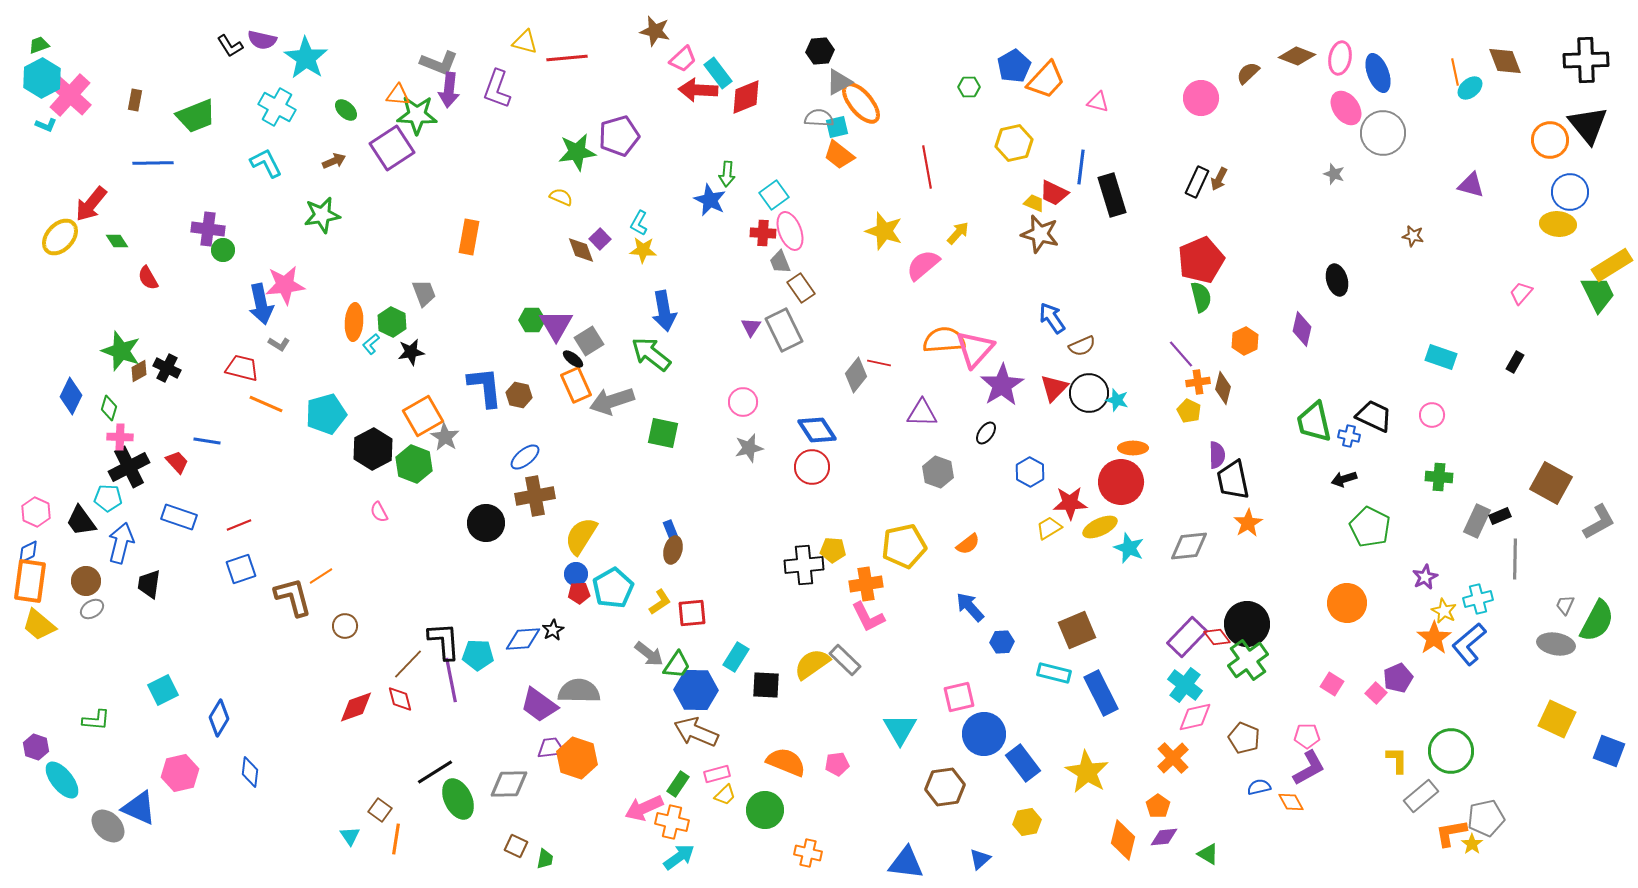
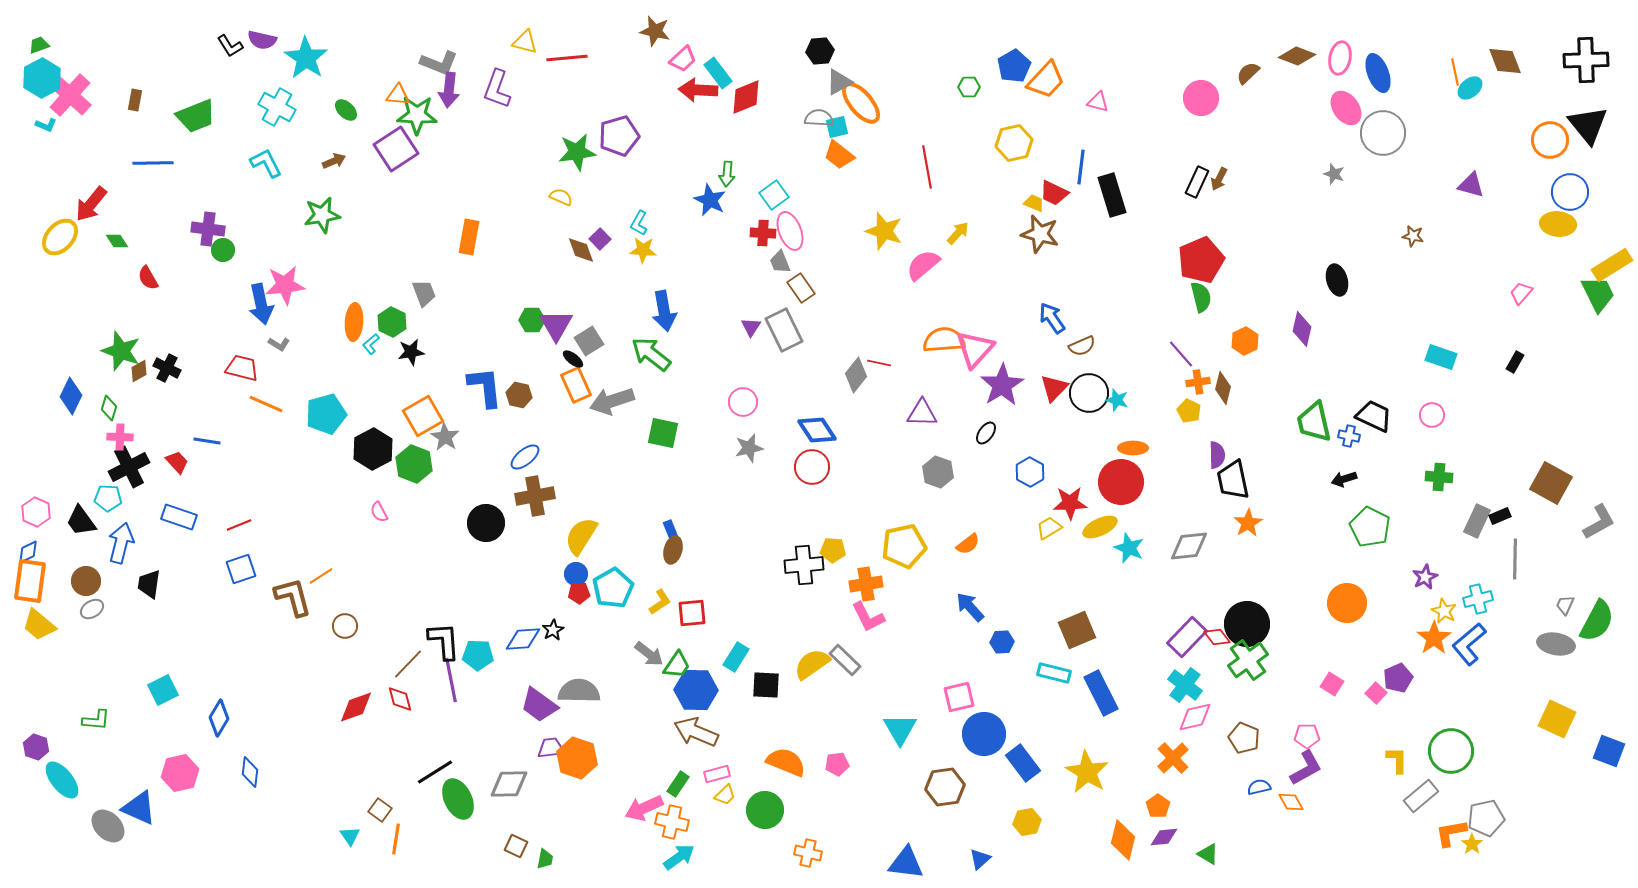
purple square at (392, 148): moved 4 px right, 1 px down
purple L-shape at (1309, 768): moved 3 px left
